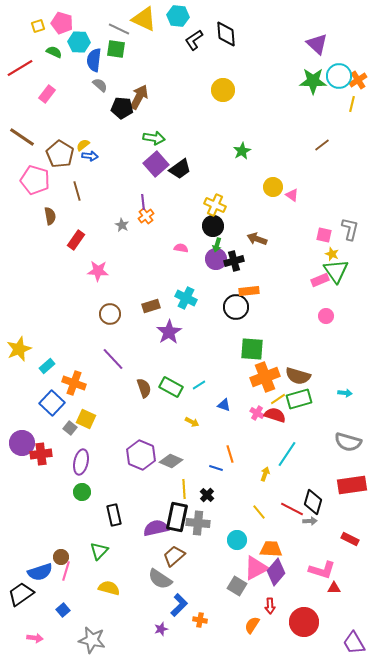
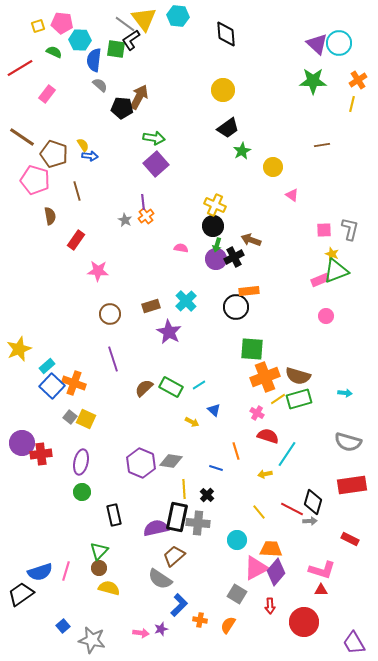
yellow triangle at (144, 19): rotated 28 degrees clockwise
pink pentagon at (62, 23): rotated 10 degrees counterclockwise
gray line at (119, 29): moved 6 px right, 5 px up; rotated 10 degrees clockwise
black L-shape at (194, 40): moved 63 px left
cyan hexagon at (79, 42): moved 1 px right, 2 px up
cyan circle at (339, 76): moved 33 px up
yellow semicircle at (83, 145): rotated 96 degrees clockwise
brown line at (322, 145): rotated 28 degrees clockwise
brown pentagon at (60, 154): moved 6 px left; rotated 12 degrees counterclockwise
black trapezoid at (180, 169): moved 48 px right, 41 px up
yellow circle at (273, 187): moved 20 px up
gray star at (122, 225): moved 3 px right, 5 px up
pink square at (324, 235): moved 5 px up; rotated 14 degrees counterclockwise
brown arrow at (257, 239): moved 6 px left, 1 px down
black cross at (234, 261): moved 4 px up; rotated 12 degrees counterclockwise
green triangle at (336, 271): rotated 44 degrees clockwise
cyan cross at (186, 298): moved 3 px down; rotated 20 degrees clockwise
purple star at (169, 332): rotated 10 degrees counterclockwise
purple line at (113, 359): rotated 25 degrees clockwise
brown semicircle at (144, 388): rotated 114 degrees counterclockwise
blue square at (52, 403): moved 17 px up
blue triangle at (224, 405): moved 10 px left, 5 px down; rotated 24 degrees clockwise
red semicircle at (275, 415): moved 7 px left, 21 px down
gray square at (70, 428): moved 11 px up
orange line at (230, 454): moved 6 px right, 3 px up
purple hexagon at (141, 455): moved 8 px down
gray diamond at (171, 461): rotated 15 degrees counterclockwise
yellow arrow at (265, 474): rotated 120 degrees counterclockwise
brown circle at (61, 557): moved 38 px right, 11 px down
gray square at (237, 586): moved 8 px down
red triangle at (334, 588): moved 13 px left, 2 px down
blue square at (63, 610): moved 16 px down
orange semicircle at (252, 625): moved 24 px left
pink arrow at (35, 638): moved 106 px right, 5 px up
